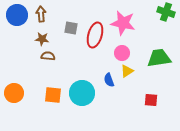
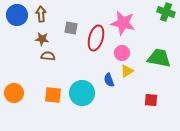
red ellipse: moved 1 px right, 3 px down
green trapezoid: rotated 20 degrees clockwise
